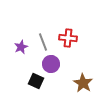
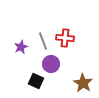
red cross: moved 3 px left
gray line: moved 1 px up
